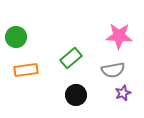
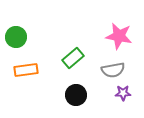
pink star: rotated 8 degrees clockwise
green rectangle: moved 2 px right
purple star: rotated 21 degrees clockwise
